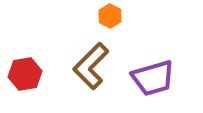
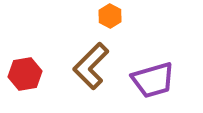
purple trapezoid: moved 2 px down
